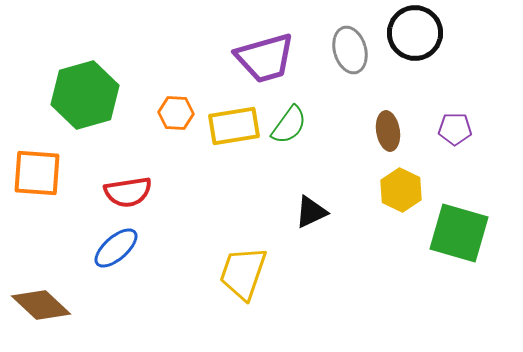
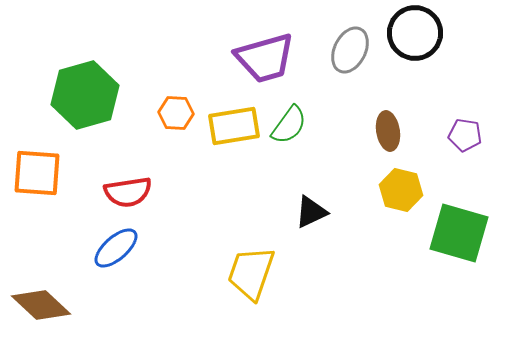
gray ellipse: rotated 42 degrees clockwise
purple pentagon: moved 10 px right, 6 px down; rotated 8 degrees clockwise
yellow hexagon: rotated 12 degrees counterclockwise
yellow trapezoid: moved 8 px right
